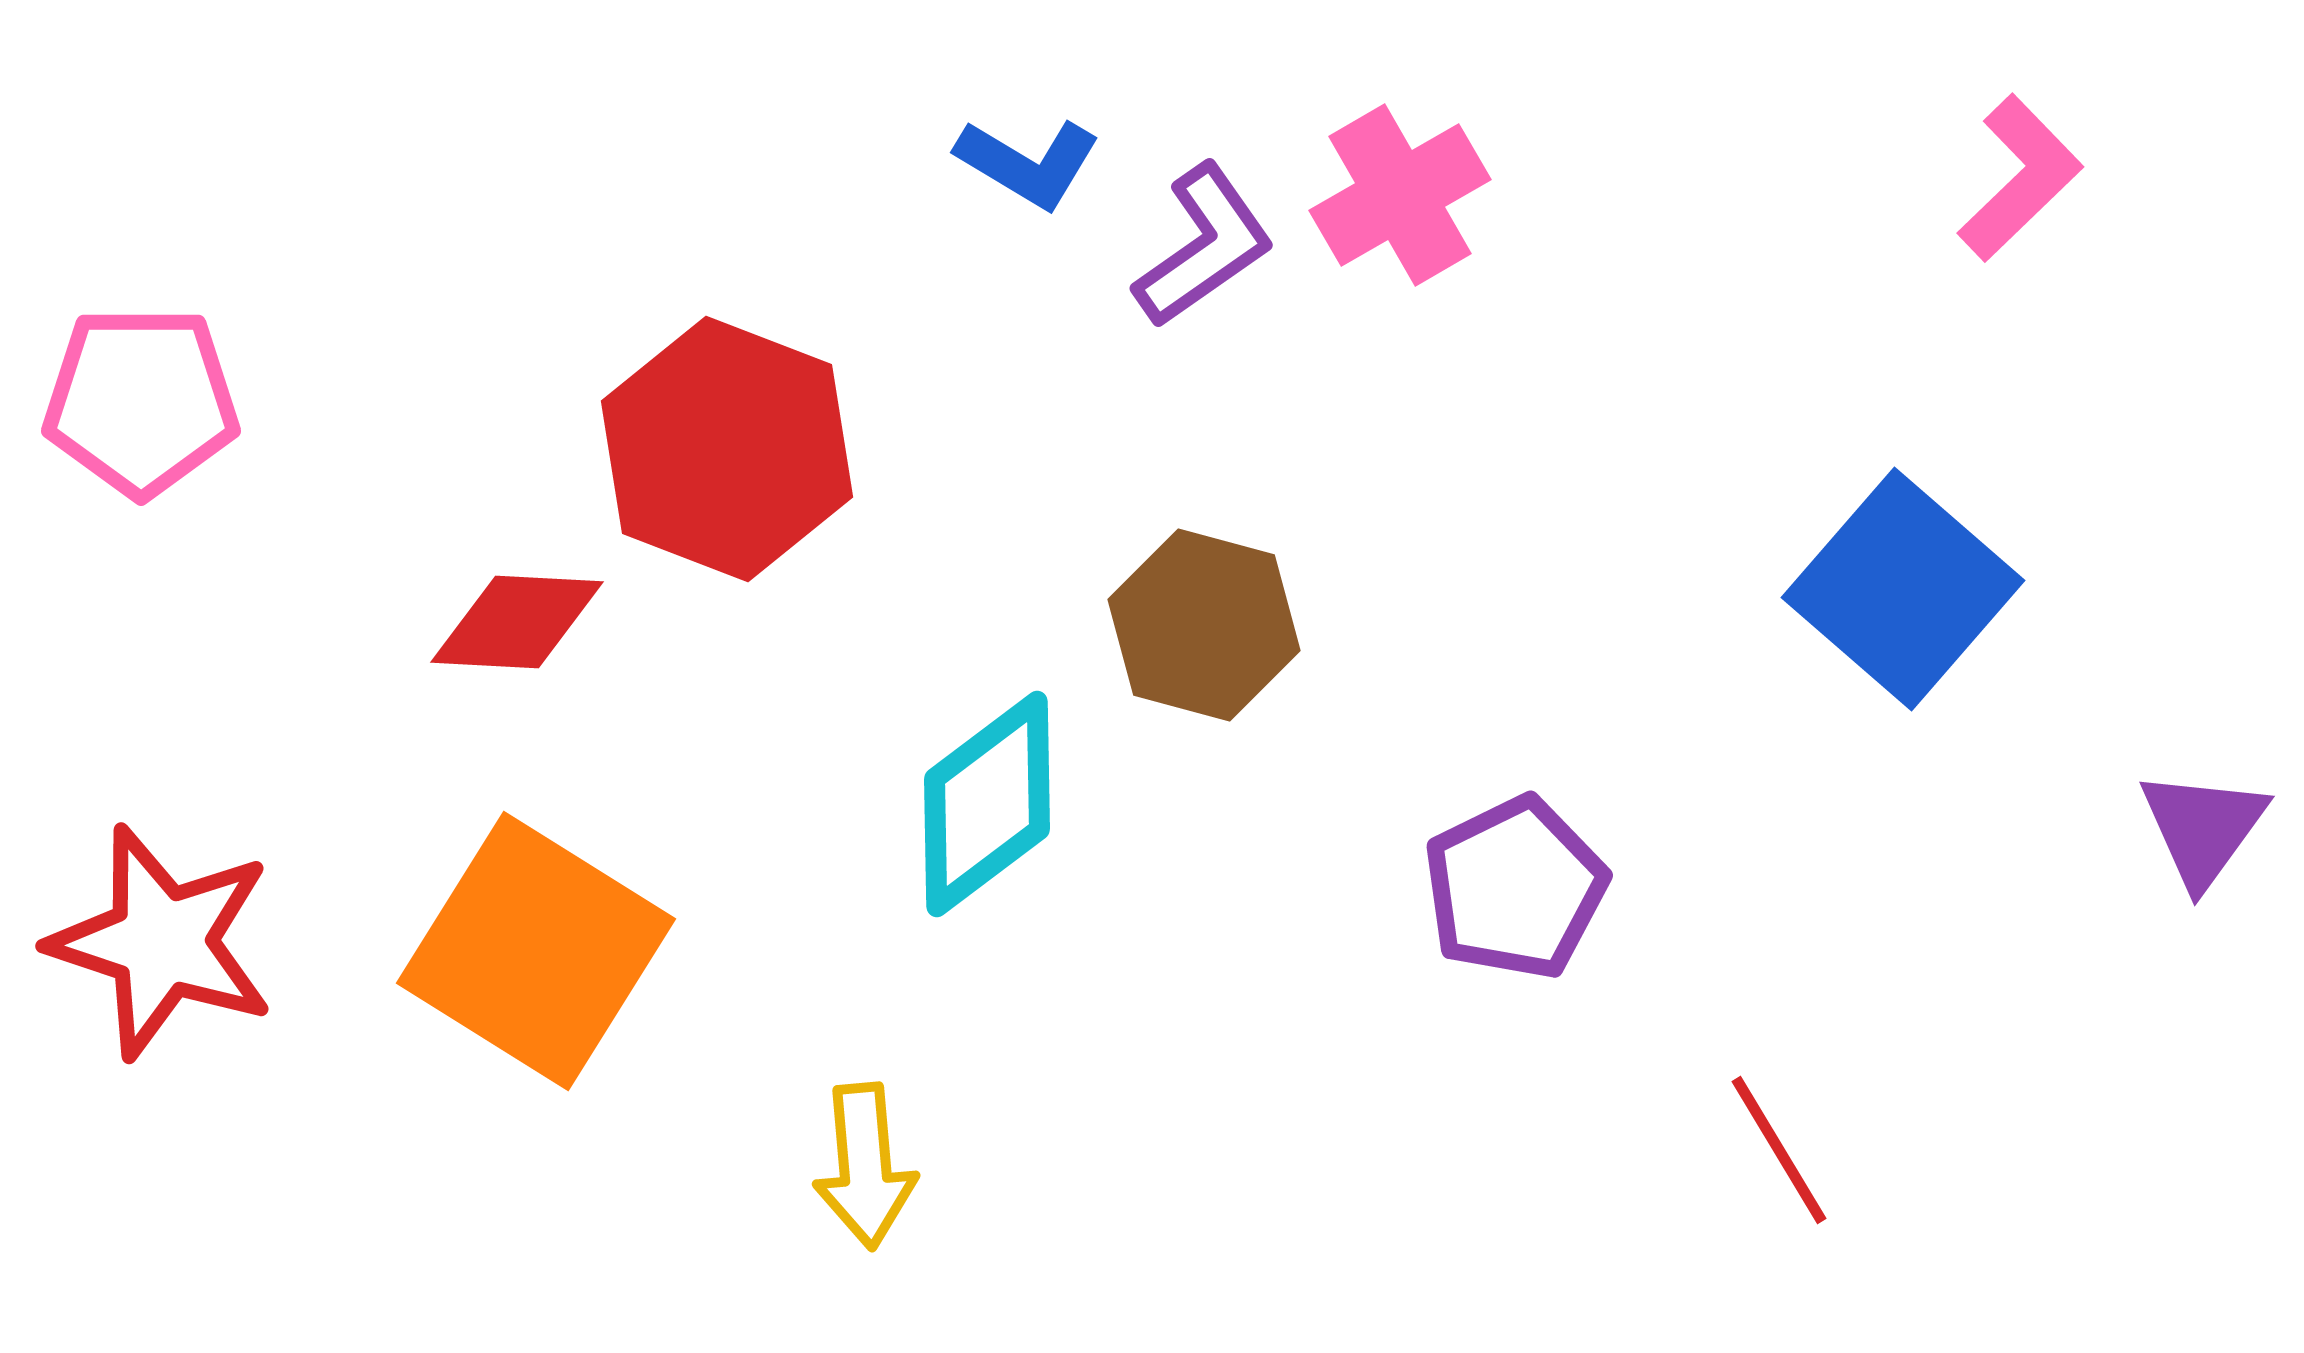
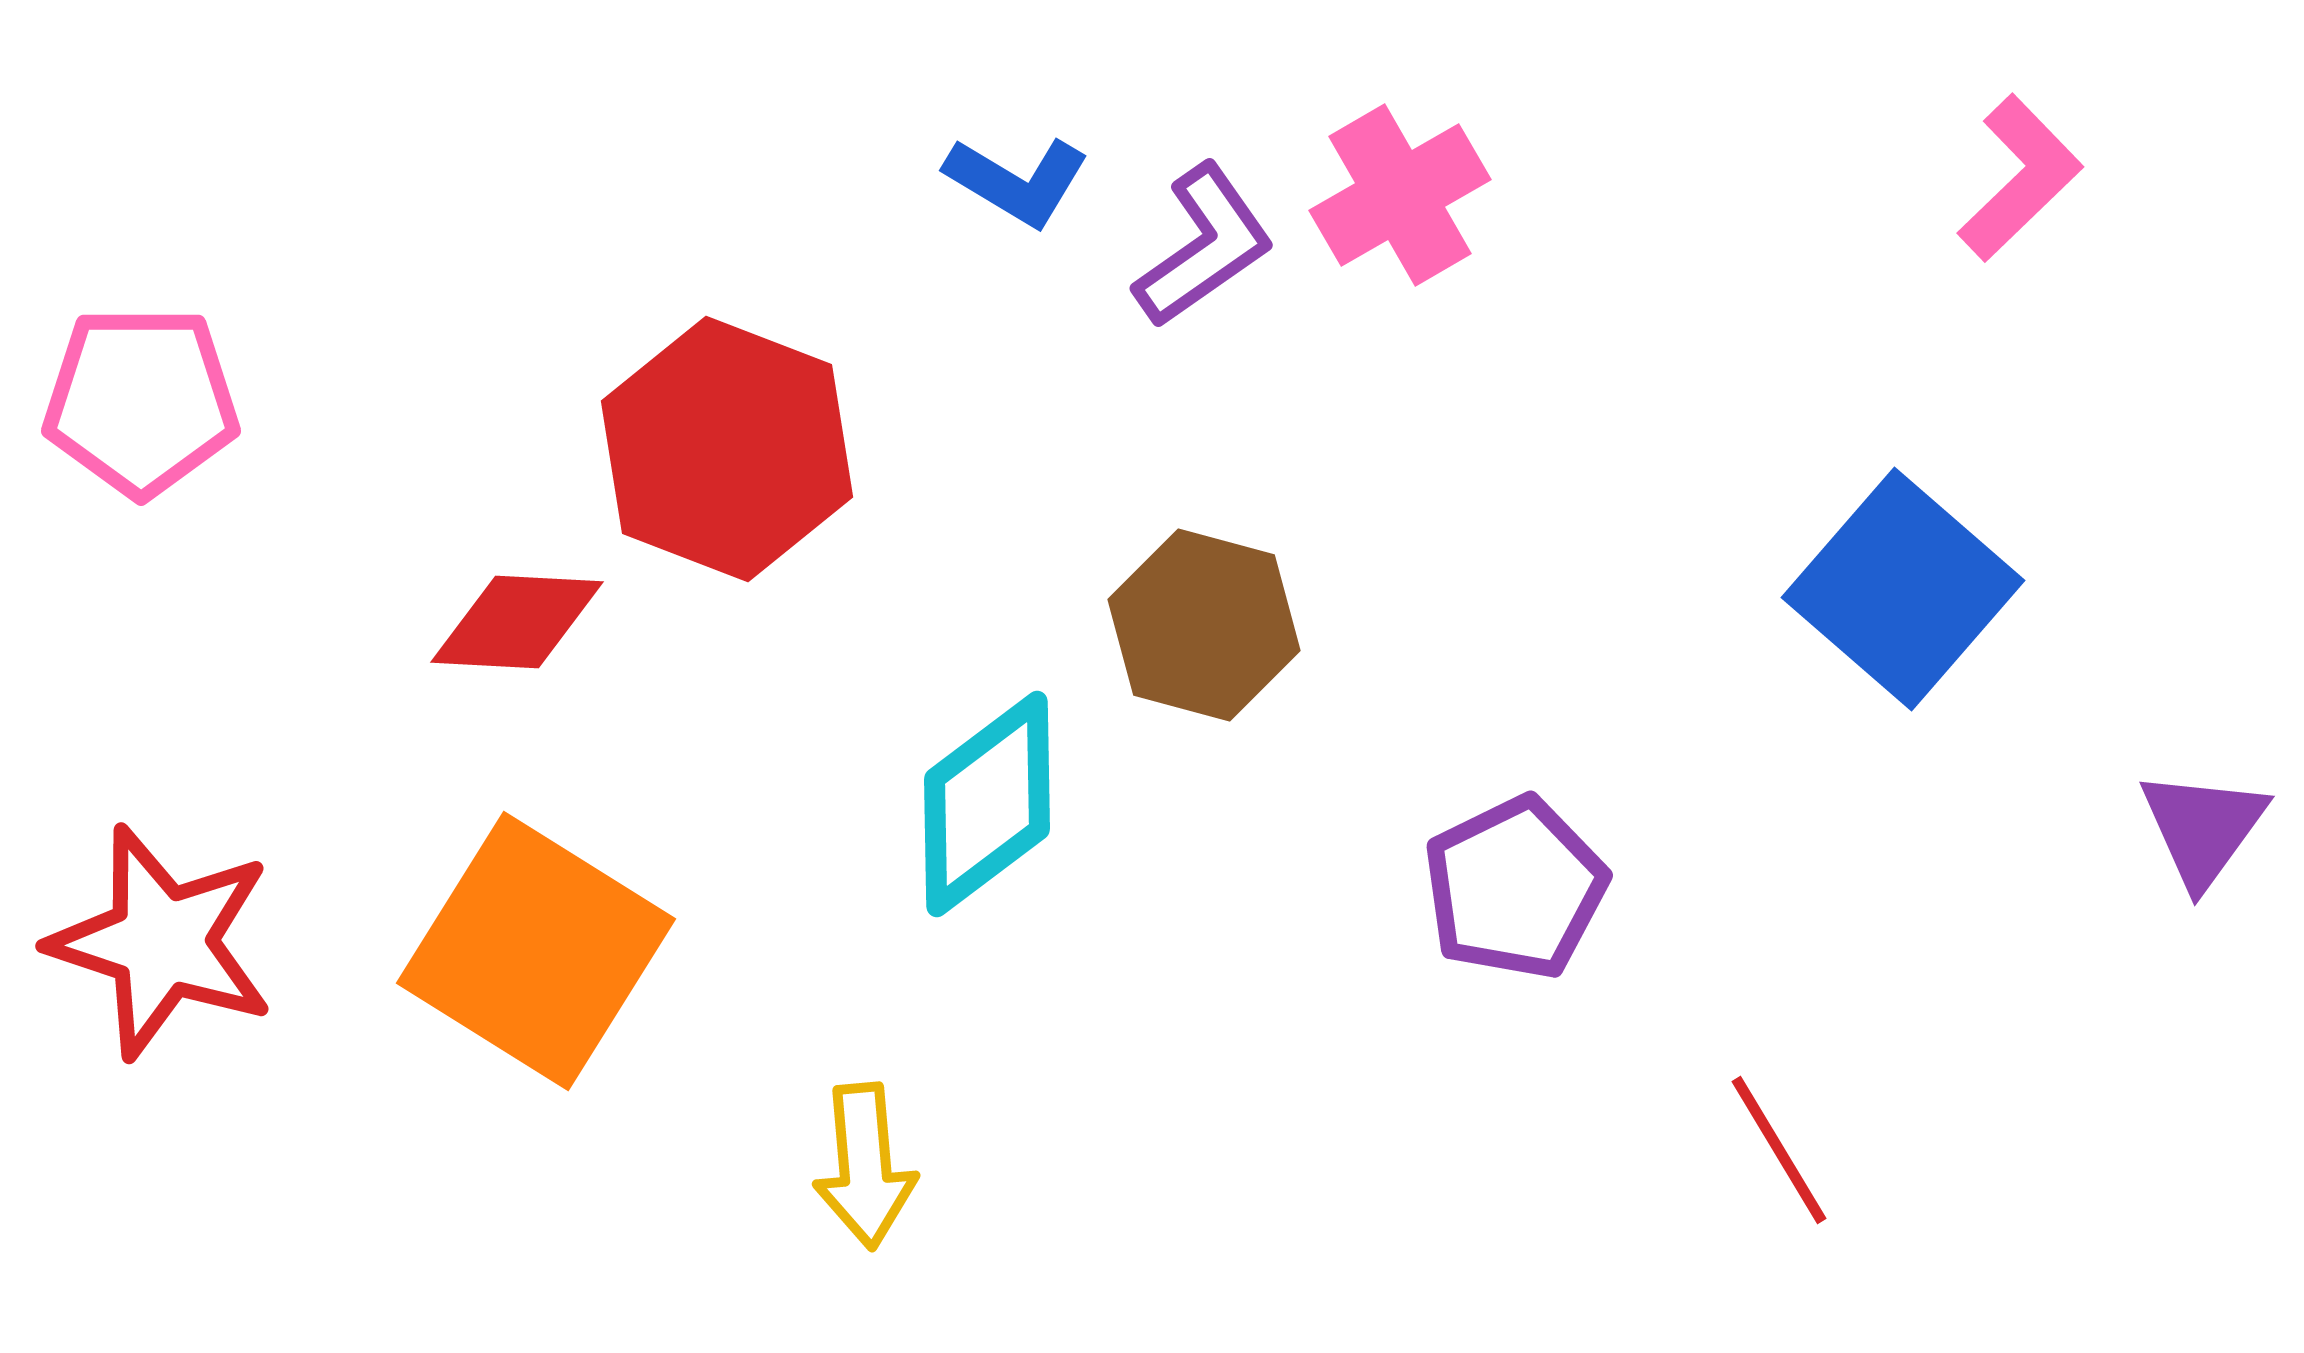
blue L-shape: moved 11 px left, 18 px down
